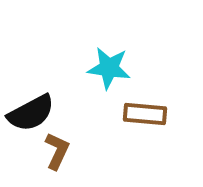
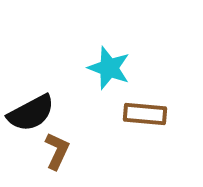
cyan star: rotated 12 degrees clockwise
